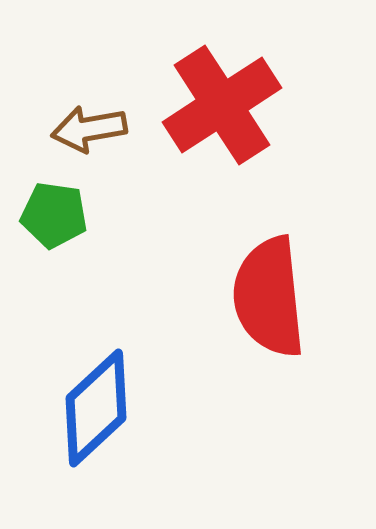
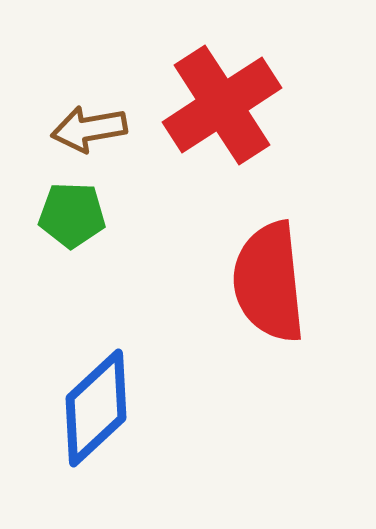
green pentagon: moved 18 px right; rotated 6 degrees counterclockwise
red semicircle: moved 15 px up
